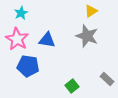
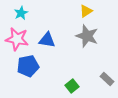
yellow triangle: moved 5 px left
pink star: rotated 20 degrees counterclockwise
blue pentagon: rotated 20 degrees counterclockwise
